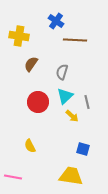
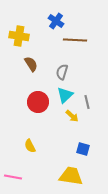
brown semicircle: rotated 112 degrees clockwise
cyan triangle: moved 1 px up
